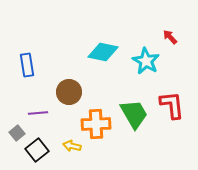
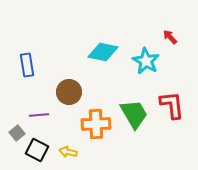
purple line: moved 1 px right, 2 px down
yellow arrow: moved 4 px left, 6 px down
black square: rotated 25 degrees counterclockwise
